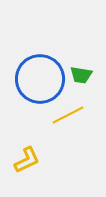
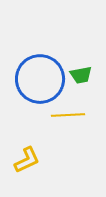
green trapezoid: rotated 20 degrees counterclockwise
yellow line: rotated 24 degrees clockwise
